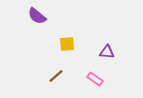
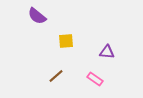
yellow square: moved 1 px left, 3 px up
